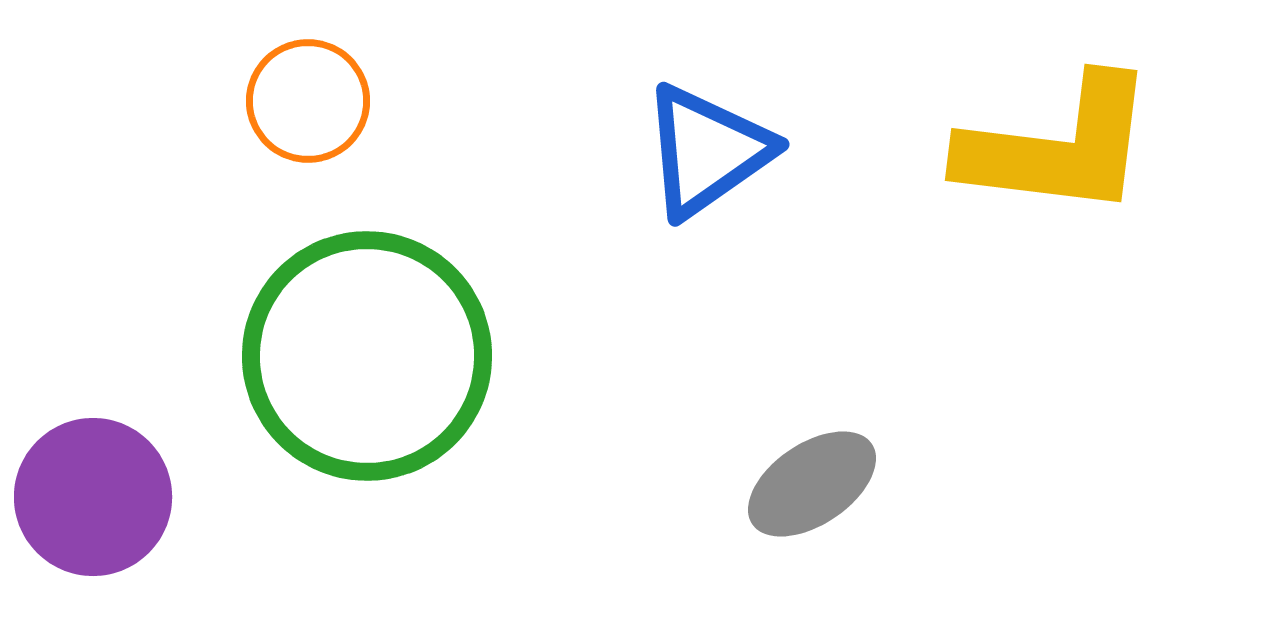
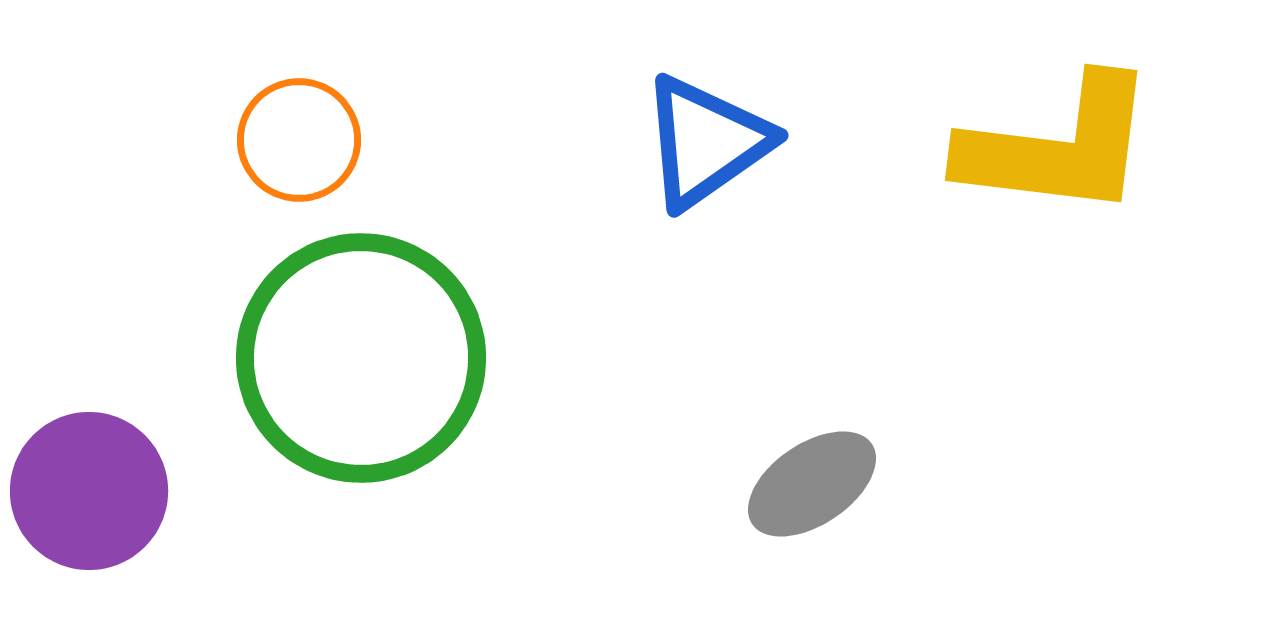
orange circle: moved 9 px left, 39 px down
blue triangle: moved 1 px left, 9 px up
green circle: moved 6 px left, 2 px down
purple circle: moved 4 px left, 6 px up
